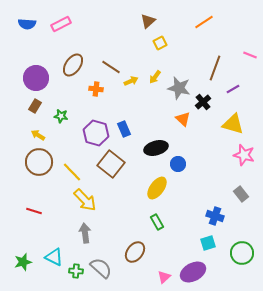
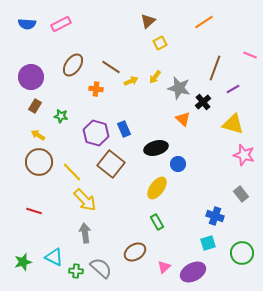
purple circle at (36, 78): moved 5 px left, 1 px up
brown ellipse at (135, 252): rotated 20 degrees clockwise
pink triangle at (164, 277): moved 10 px up
